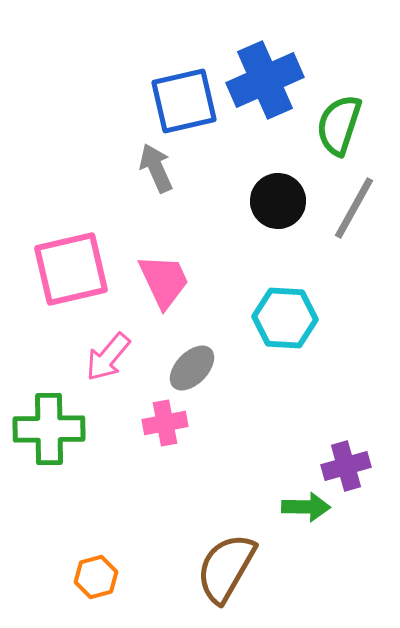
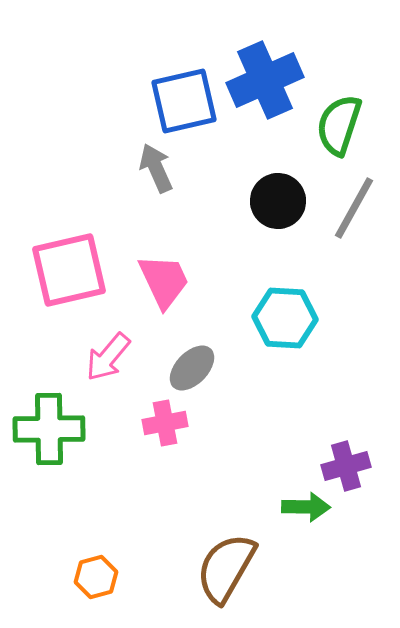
pink square: moved 2 px left, 1 px down
